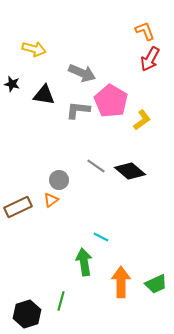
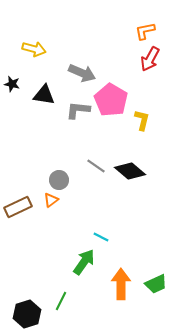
orange L-shape: rotated 80 degrees counterclockwise
pink pentagon: moved 1 px up
yellow L-shape: rotated 40 degrees counterclockwise
green arrow: rotated 44 degrees clockwise
orange arrow: moved 2 px down
green line: rotated 12 degrees clockwise
